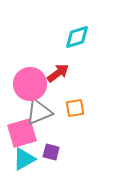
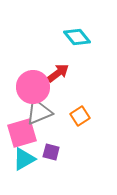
cyan diamond: rotated 68 degrees clockwise
pink circle: moved 3 px right, 3 px down
orange square: moved 5 px right, 8 px down; rotated 24 degrees counterclockwise
